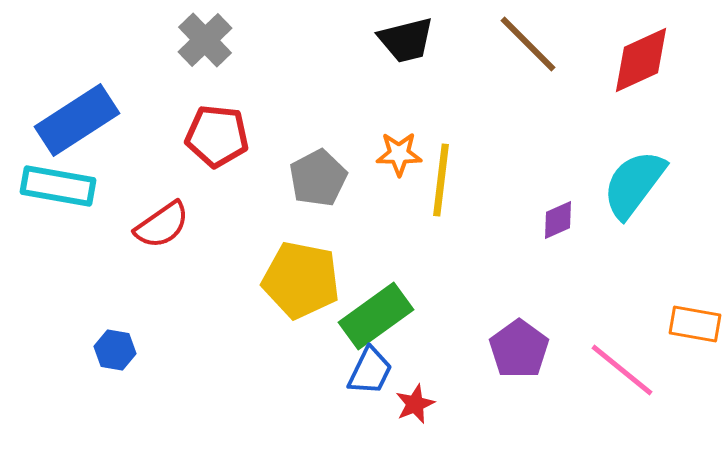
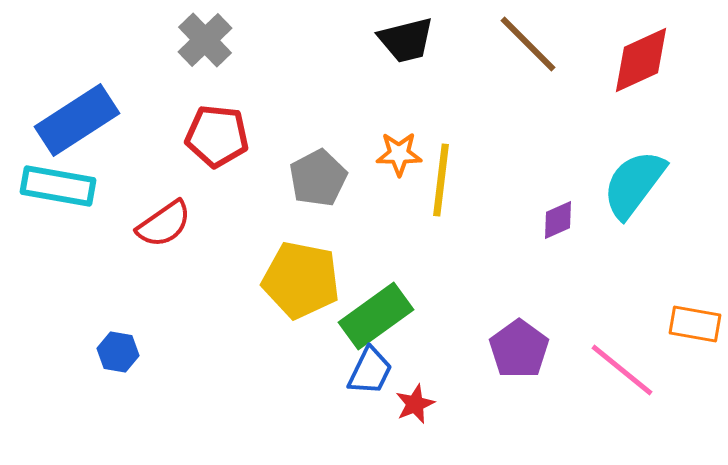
red semicircle: moved 2 px right, 1 px up
blue hexagon: moved 3 px right, 2 px down
